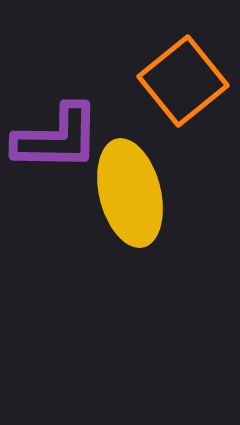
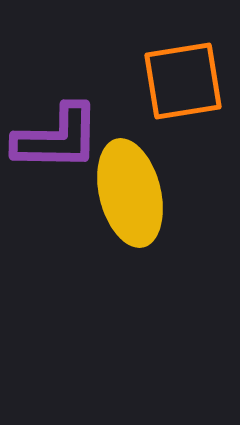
orange square: rotated 30 degrees clockwise
